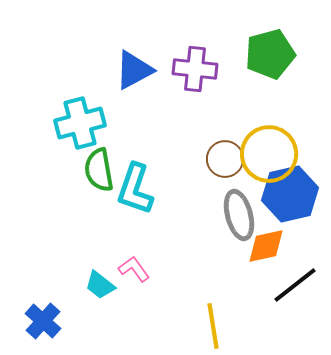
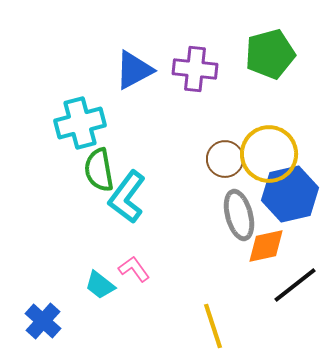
cyan L-shape: moved 8 px left, 8 px down; rotated 18 degrees clockwise
yellow line: rotated 9 degrees counterclockwise
